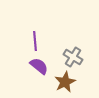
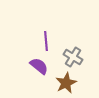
purple line: moved 11 px right
brown star: moved 1 px right, 1 px down
